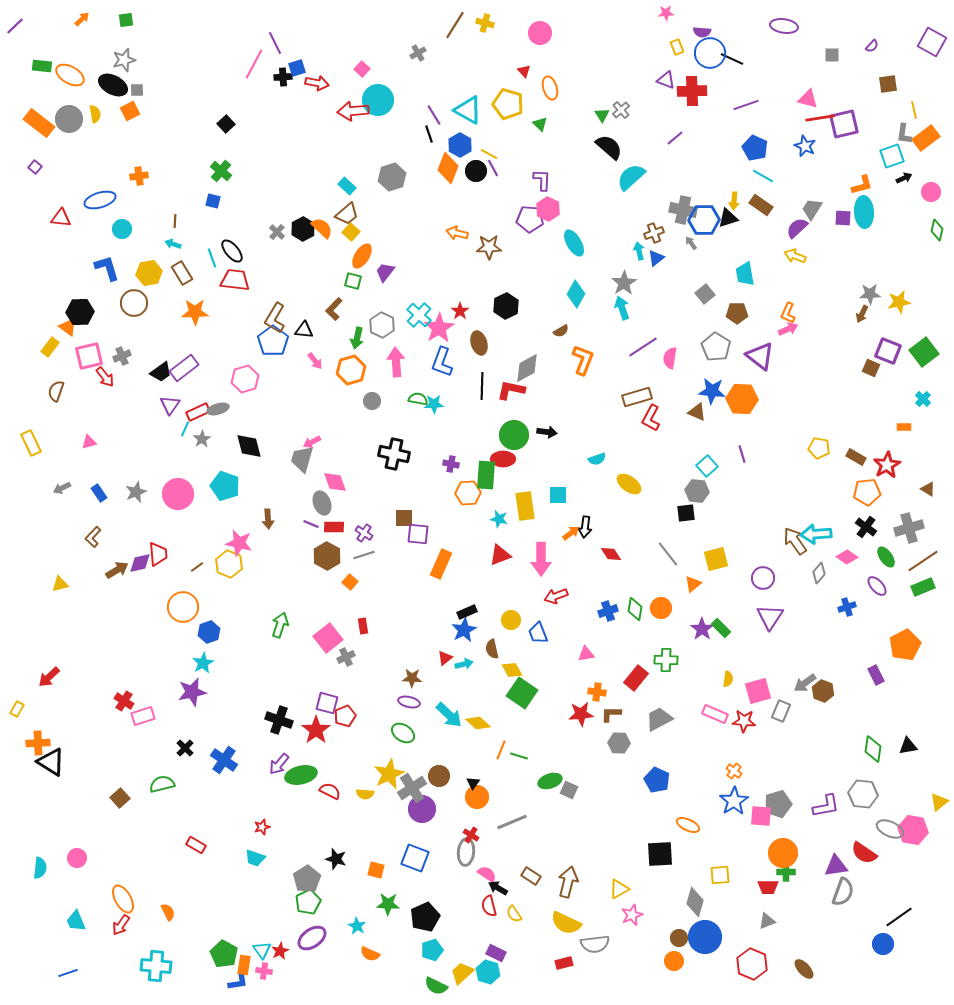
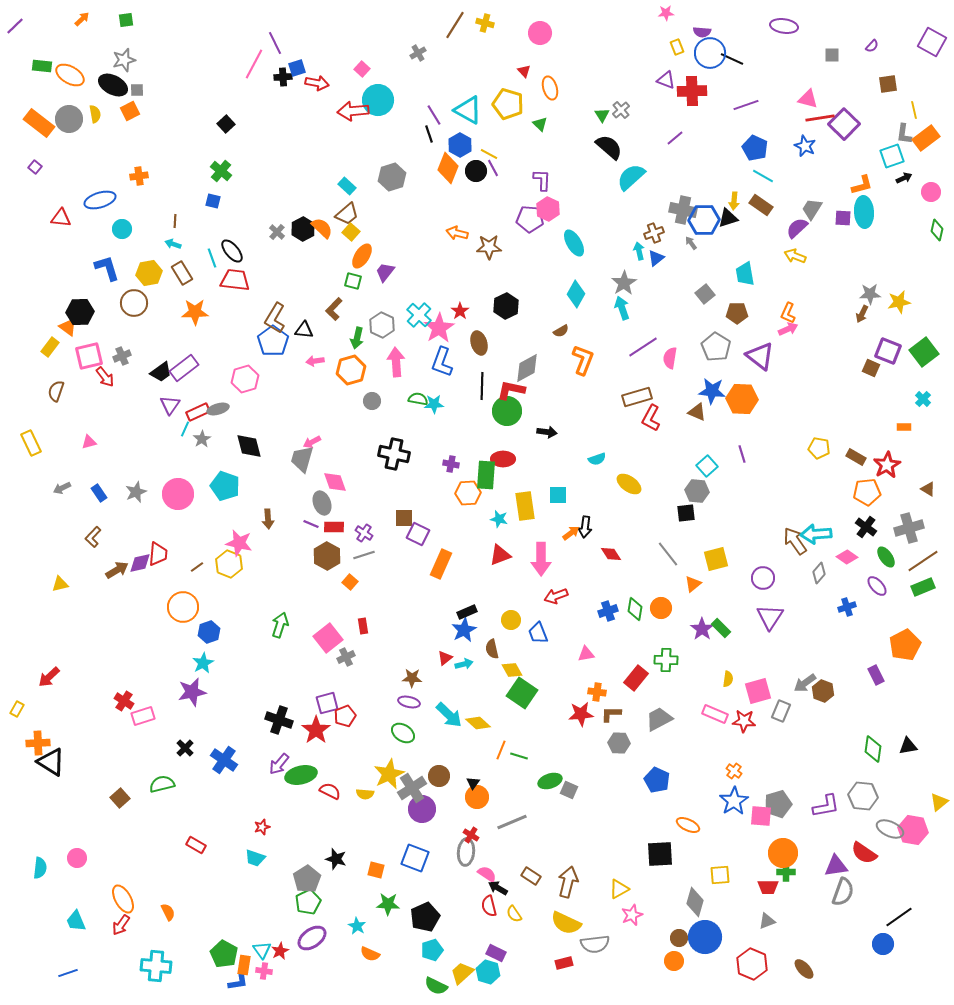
purple square at (844, 124): rotated 32 degrees counterclockwise
pink arrow at (315, 361): rotated 120 degrees clockwise
green circle at (514, 435): moved 7 px left, 24 px up
purple square at (418, 534): rotated 20 degrees clockwise
red trapezoid at (158, 554): rotated 10 degrees clockwise
purple square at (327, 703): rotated 30 degrees counterclockwise
gray hexagon at (863, 794): moved 2 px down
